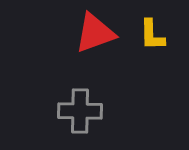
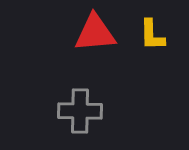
red triangle: rotated 15 degrees clockwise
